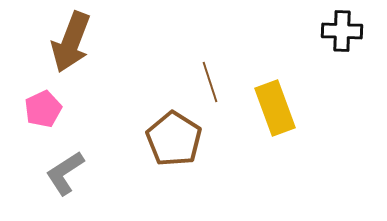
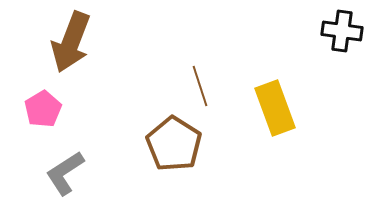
black cross: rotated 6 degrees clockwise
brown line: moved 10 px left, 4 px down
pink pentagon: rotated 6 degrees counterclockwise
brown pentagon: moved 5 px down
